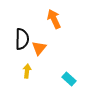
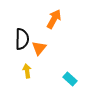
orange arrow: rotated 54 degrees clockwise
yellow arrow: rotated 16 degrees counterclockwise
cyan rectangle: moved 1 px right
